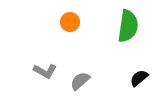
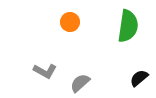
gray semicircle: moved 2 px down
